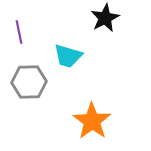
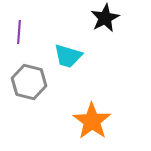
purple line: rotated 15 degrees clockwise
gray hexagon: rotated 16 degrees clockwise
